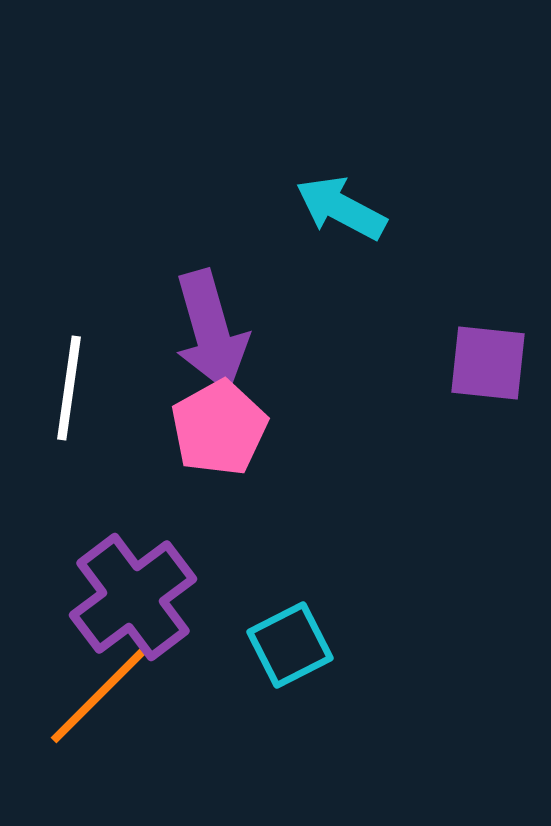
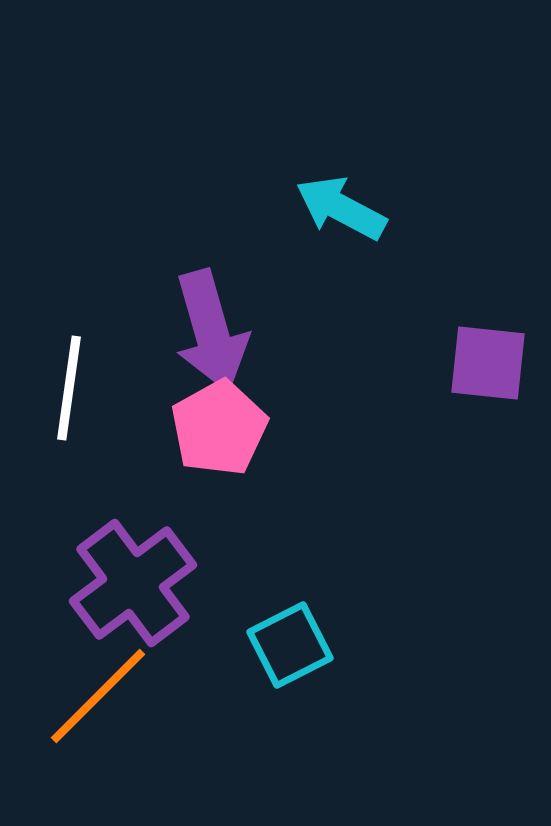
purple cross: moved 14 px up
